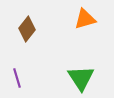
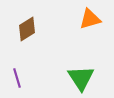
orange triangle: moved 5 px right
brown diamond: rotated 20 degrees clockwise
